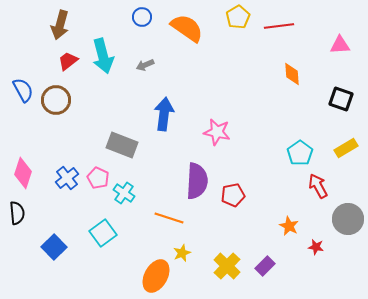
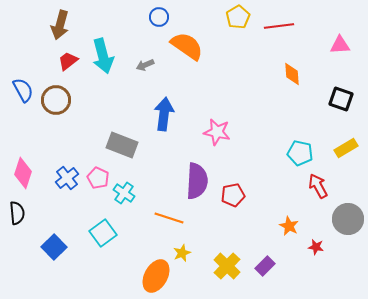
blue circle: moved 17 px right
orange semicircle: moved 18 px down
cyan pentagon: rotated 25 degrees counterclockwise
